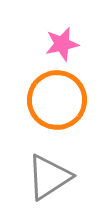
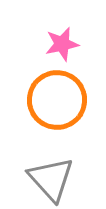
gray triangle: moved 2 px right, 2 px down; rotated 39 degrees counterclockwise
